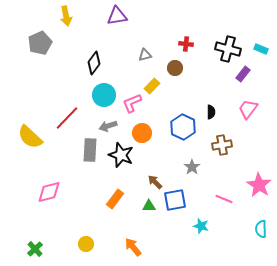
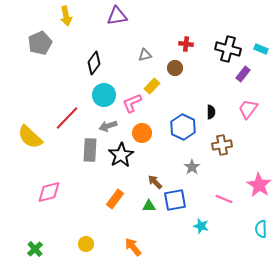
black star: rotated 20 degrees clockwise
